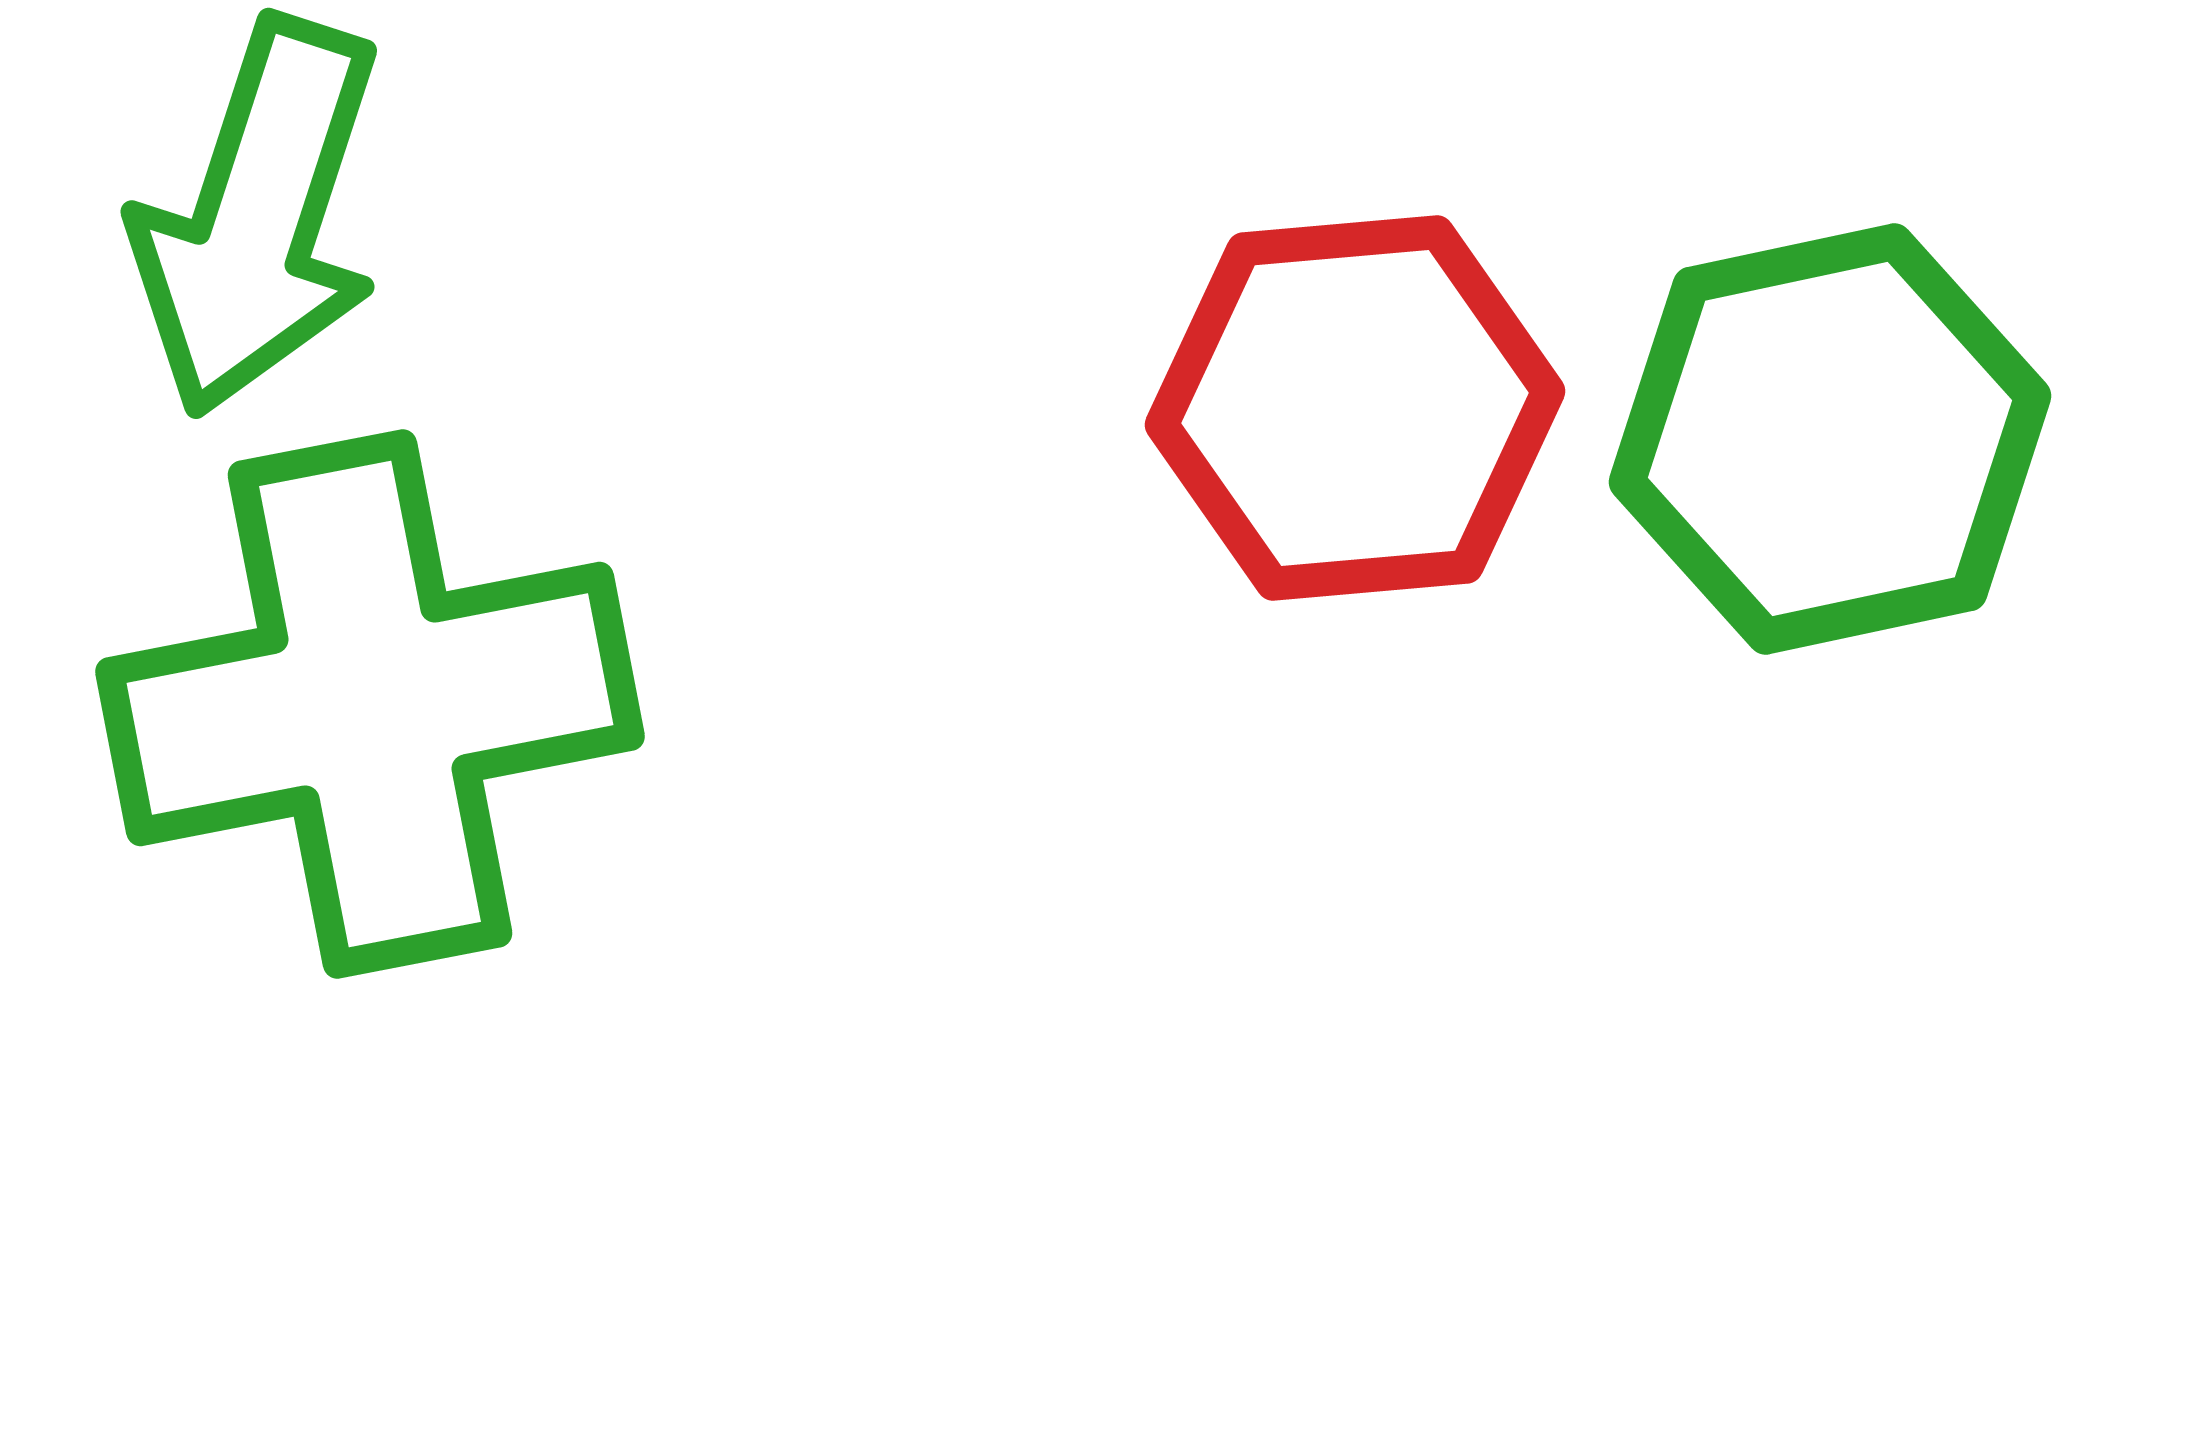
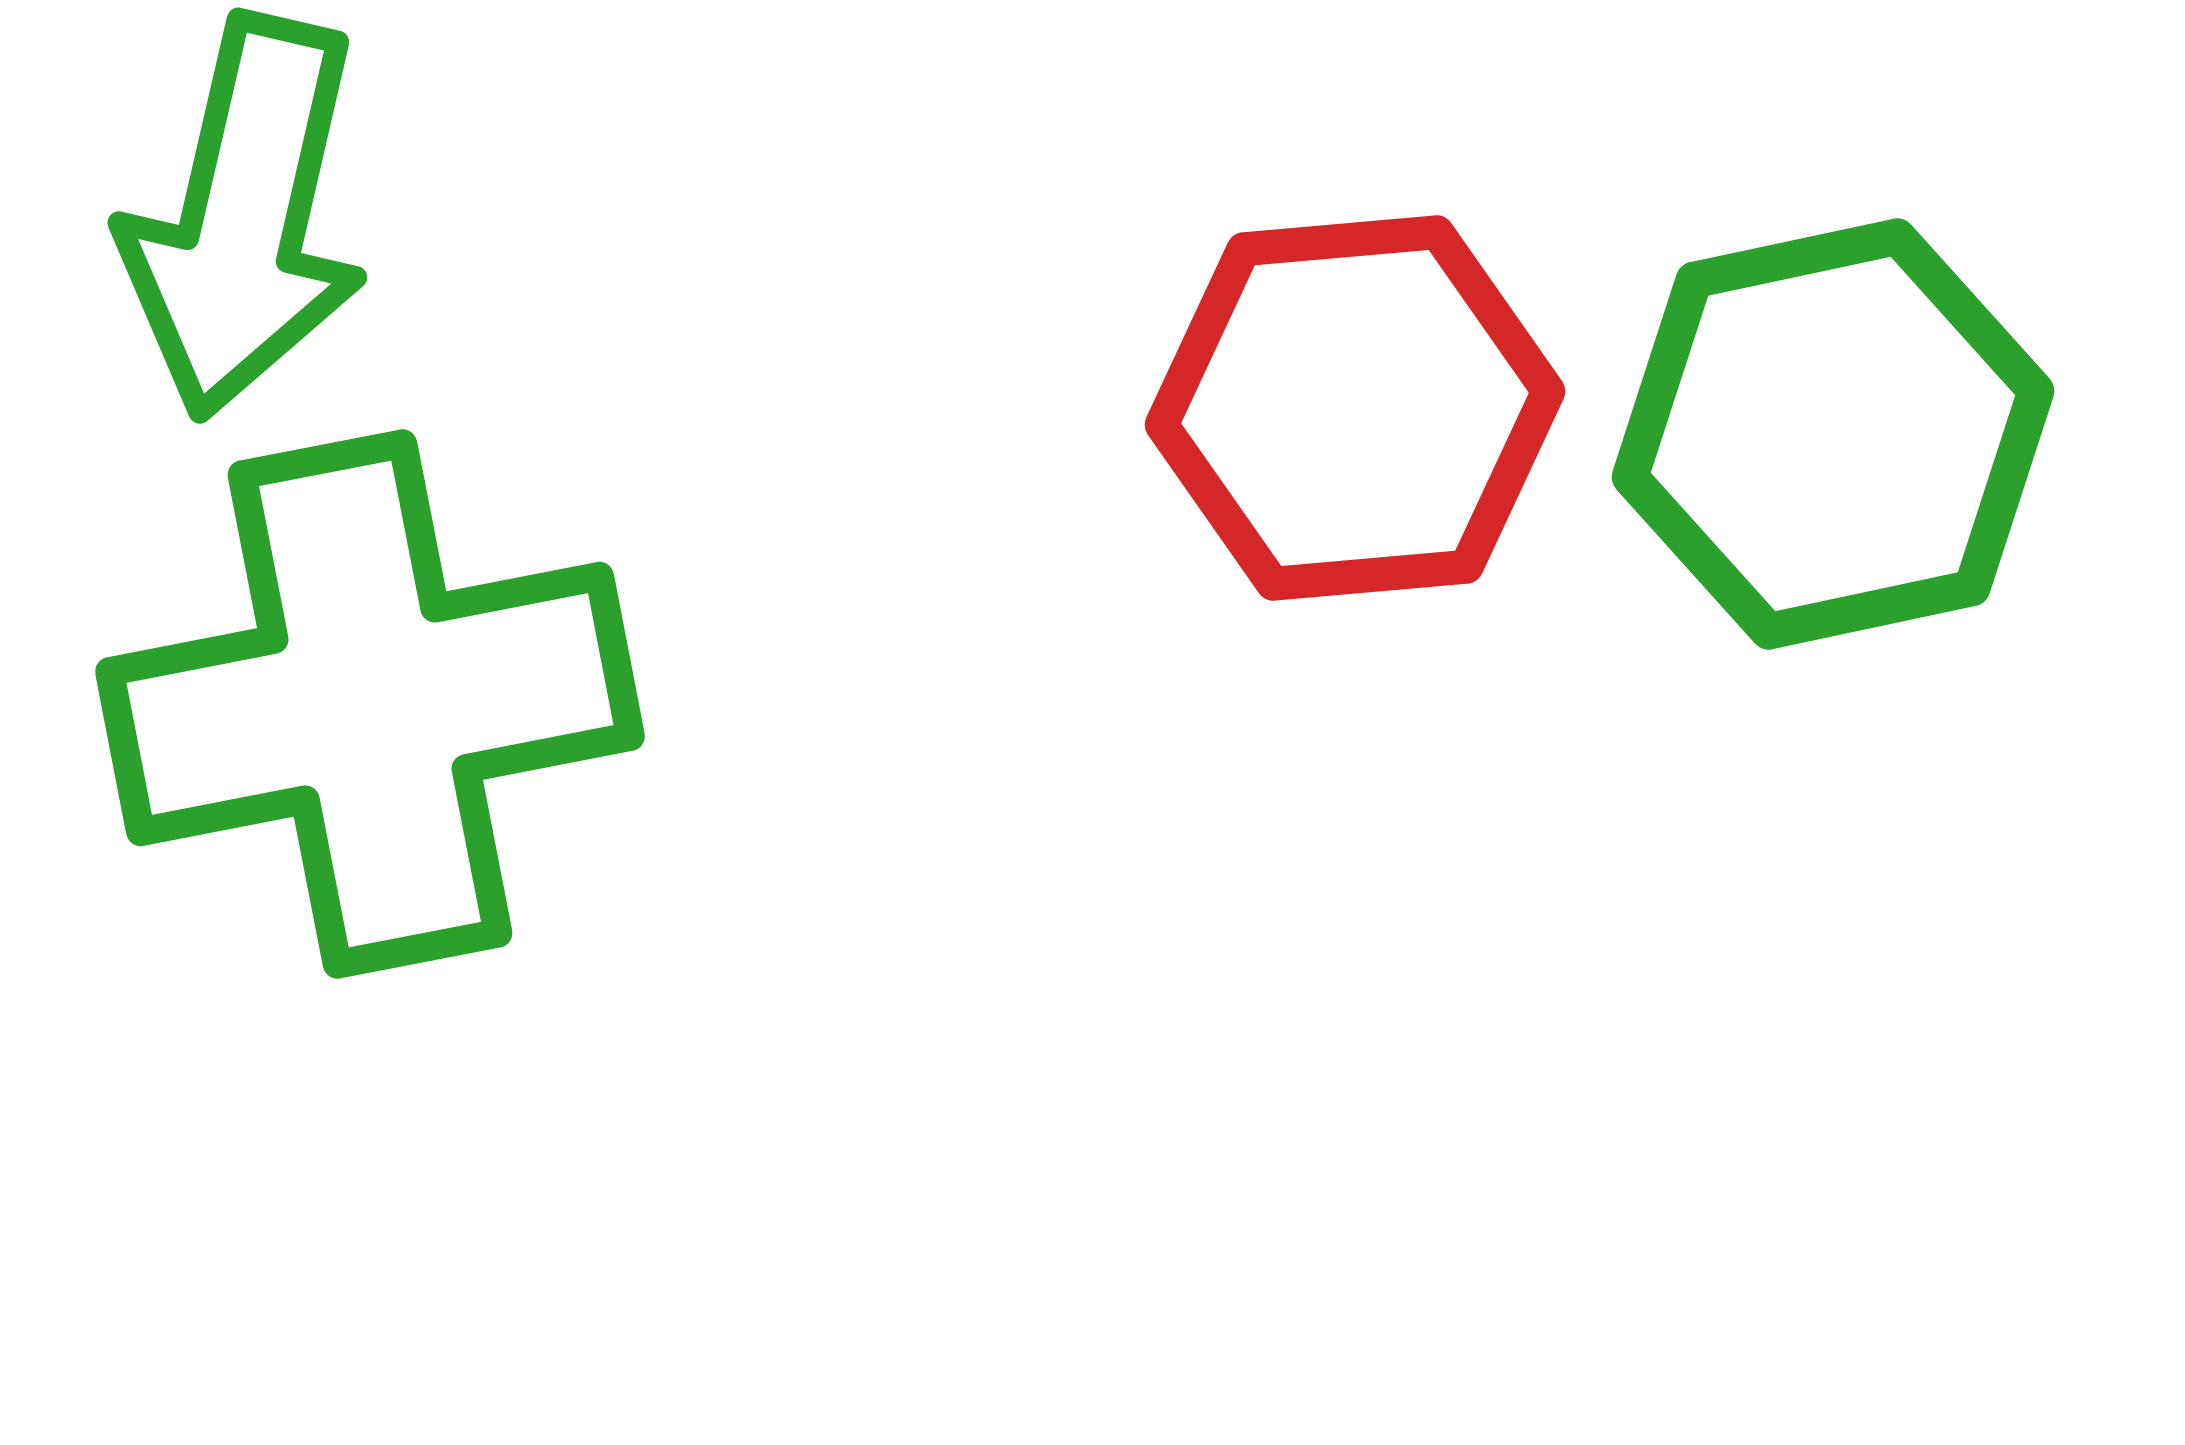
green arrow: moved 13 px left; rotated 5 degrees counterclockwise
green hexagon: moved 3 px right, 5 px up
